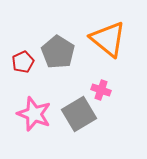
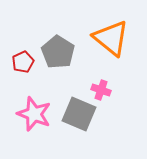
orange triangle: moved 3 px right, 1 px up
gray square: rotated 36 degrees counterclockwise
